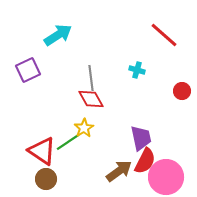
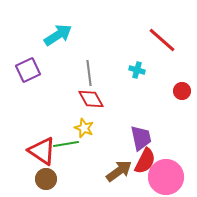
red line: moved 2 px left, 5 px down
gray line: moved 2 px left, 5 px up
yellow star: rotated 18 degrees counterclockwise
green line: moved 2 px left, 2 px down; rotated 25 degrees clockwise
